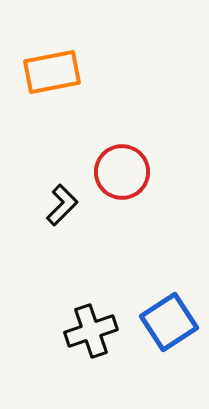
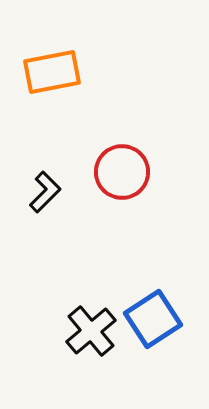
black L-shape: moved 17 px left, 13 px up
blue square: moved 16 px left, 3 px up
black cross: rotated 21 degrees counterclockwise
